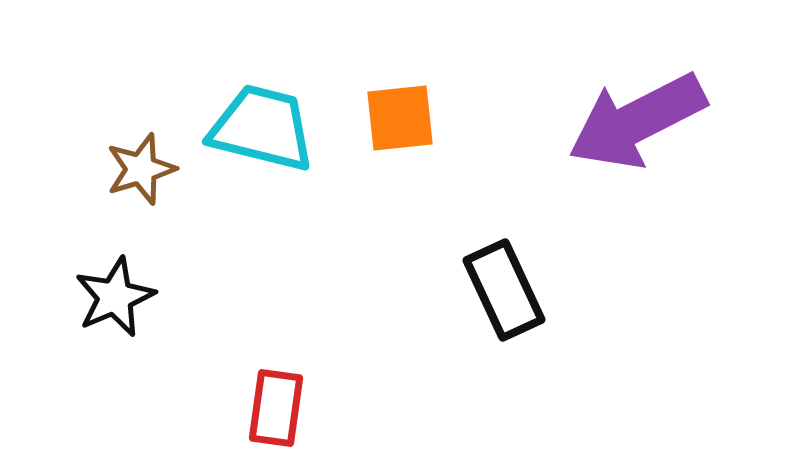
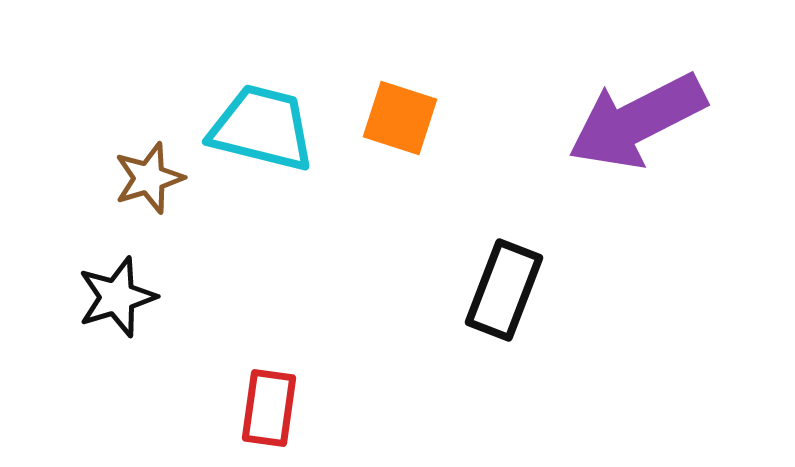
orange square: rotated 24 degrees clockwise
brown star: moved 8 px right, 9 px down
black rectangle: rotated 46 degrees clockwise
black star: moved 2 px right; rotated 6 degrees clockwise
red rectangle: moved 7 px left
